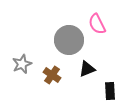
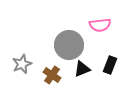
pink semicircle: moved 3 px right, 1 px down; rotated 70 degrees counterclockwise
gray circle: moved 5 px down
black triangle: moved 5 px left
black rectangle: moved 26 px up; rotated 24 degrees clockwise
